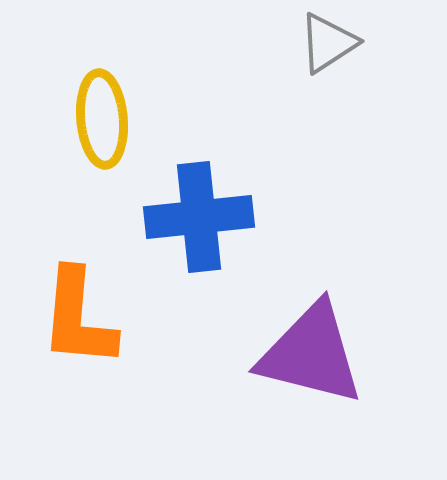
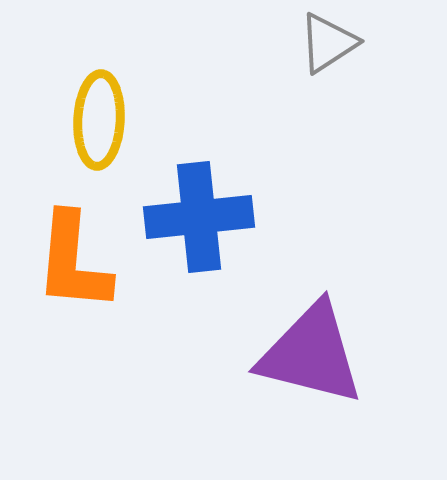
yellow ellipse: moved 3 px left, 1 px down; rotated 8 degrees clockwise
orange L-shape: moved 5 px left, 56 px up
